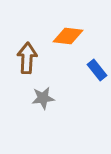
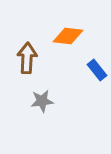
gray star: moved 1 px left, 3 px down
